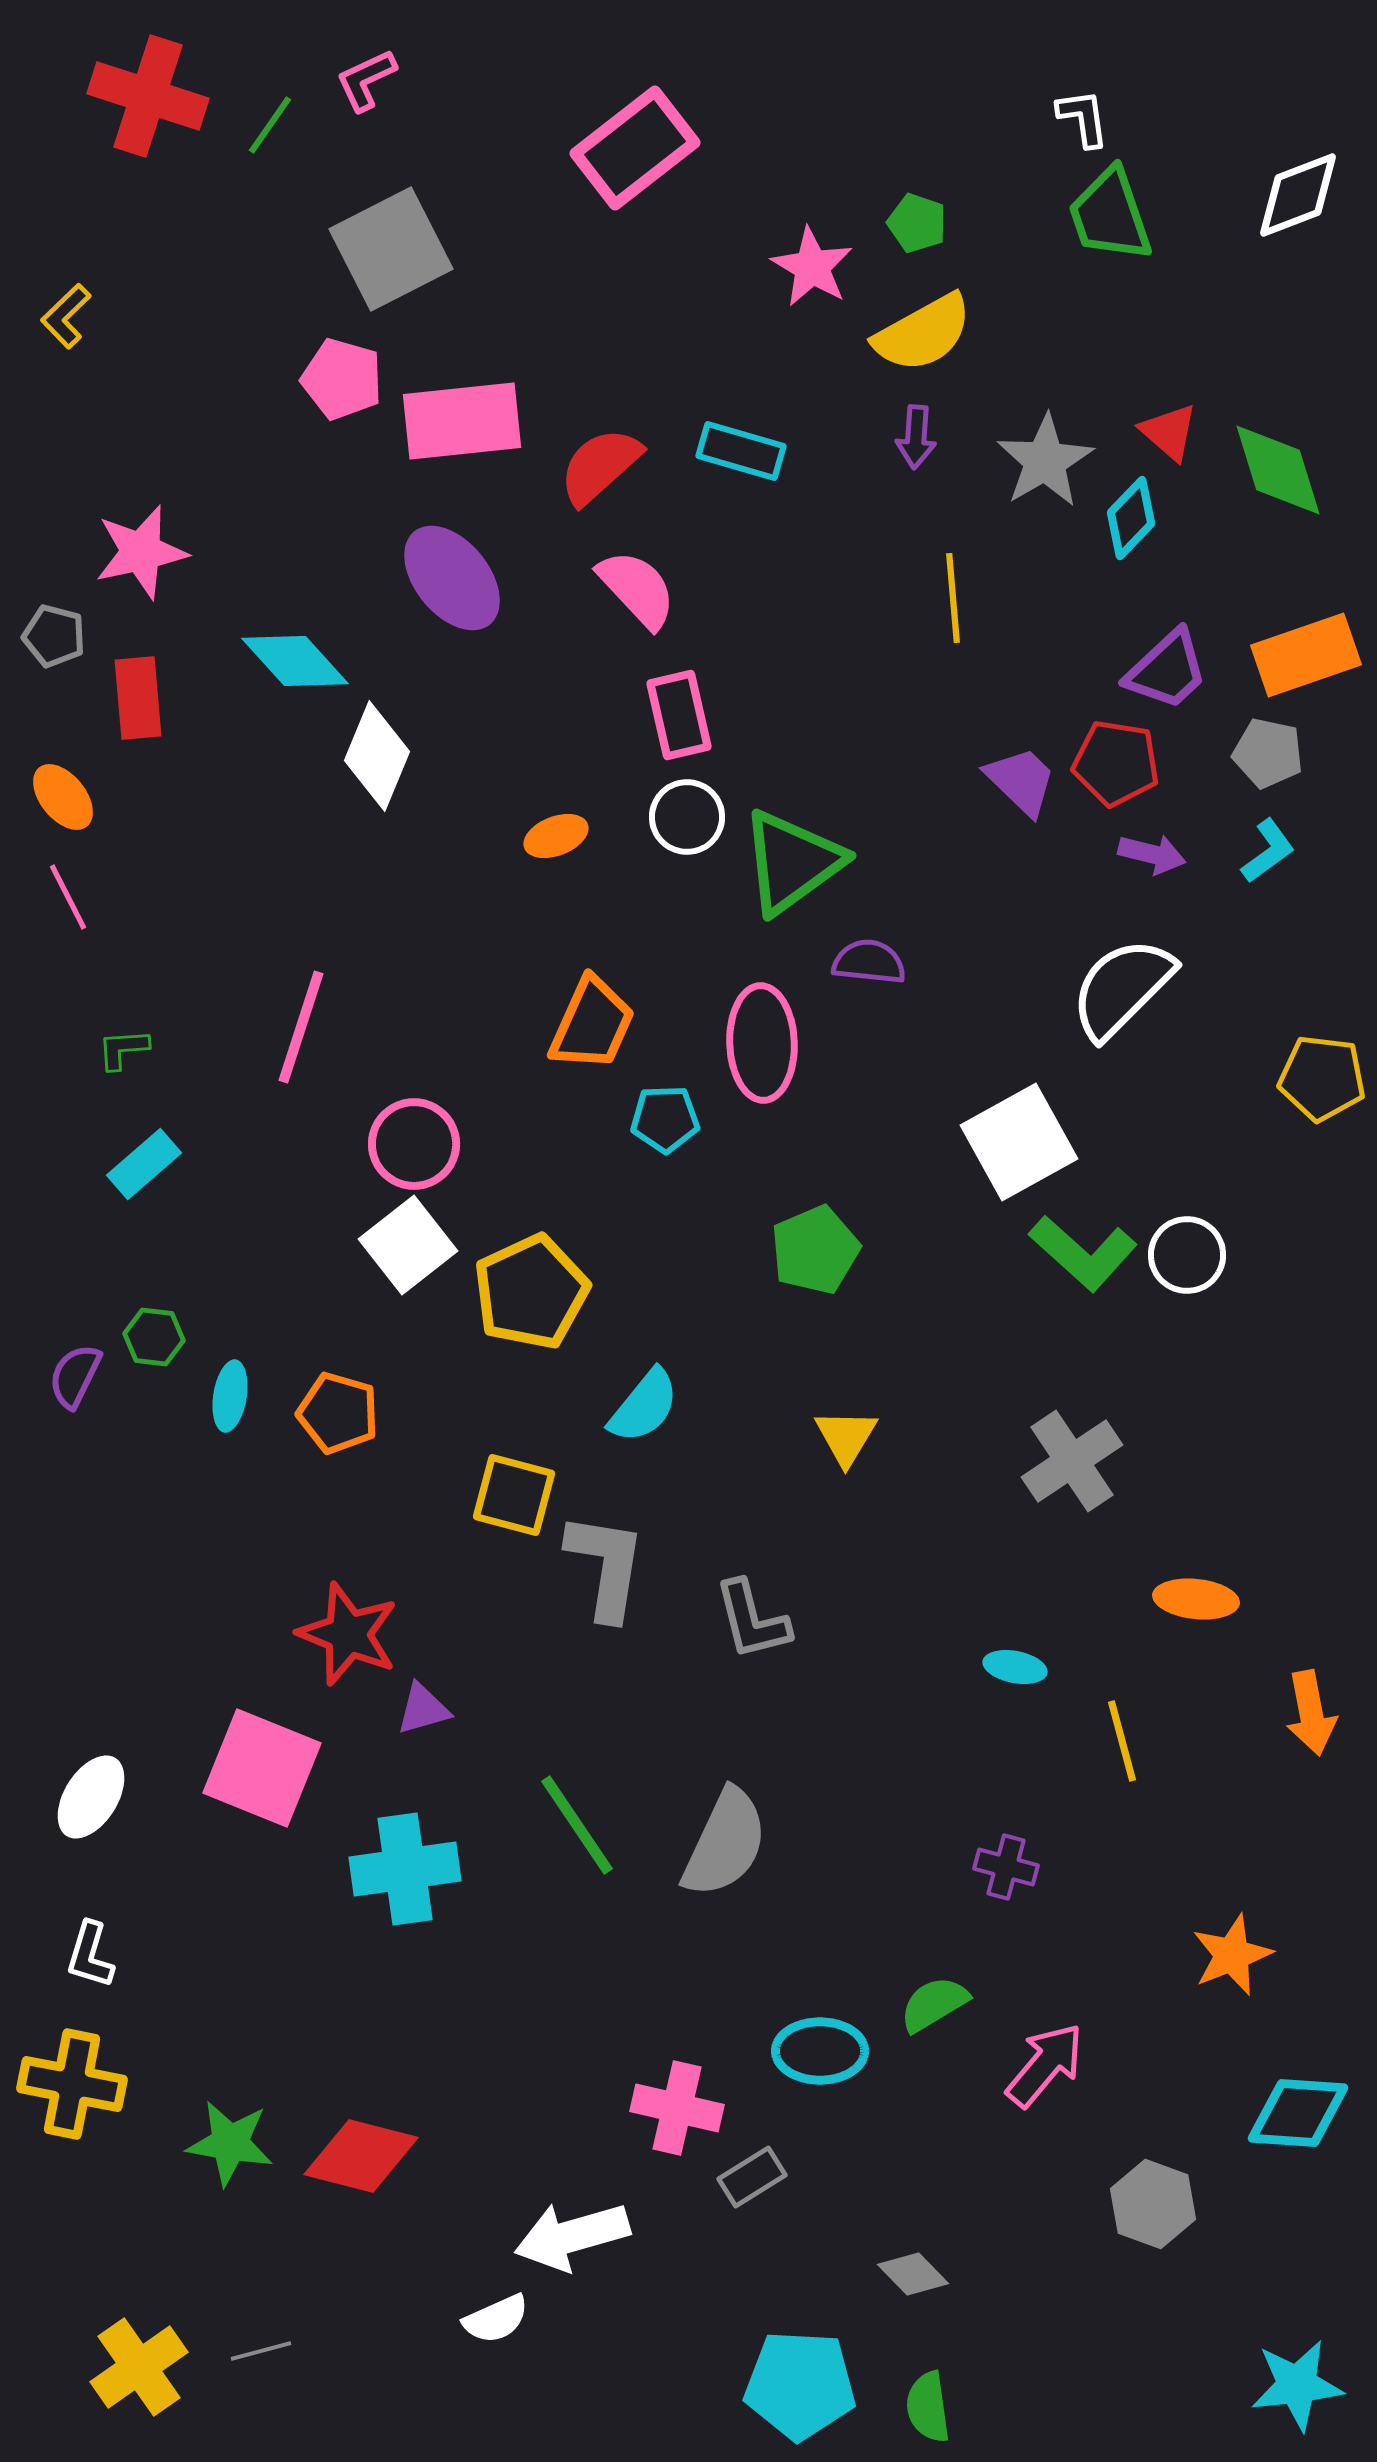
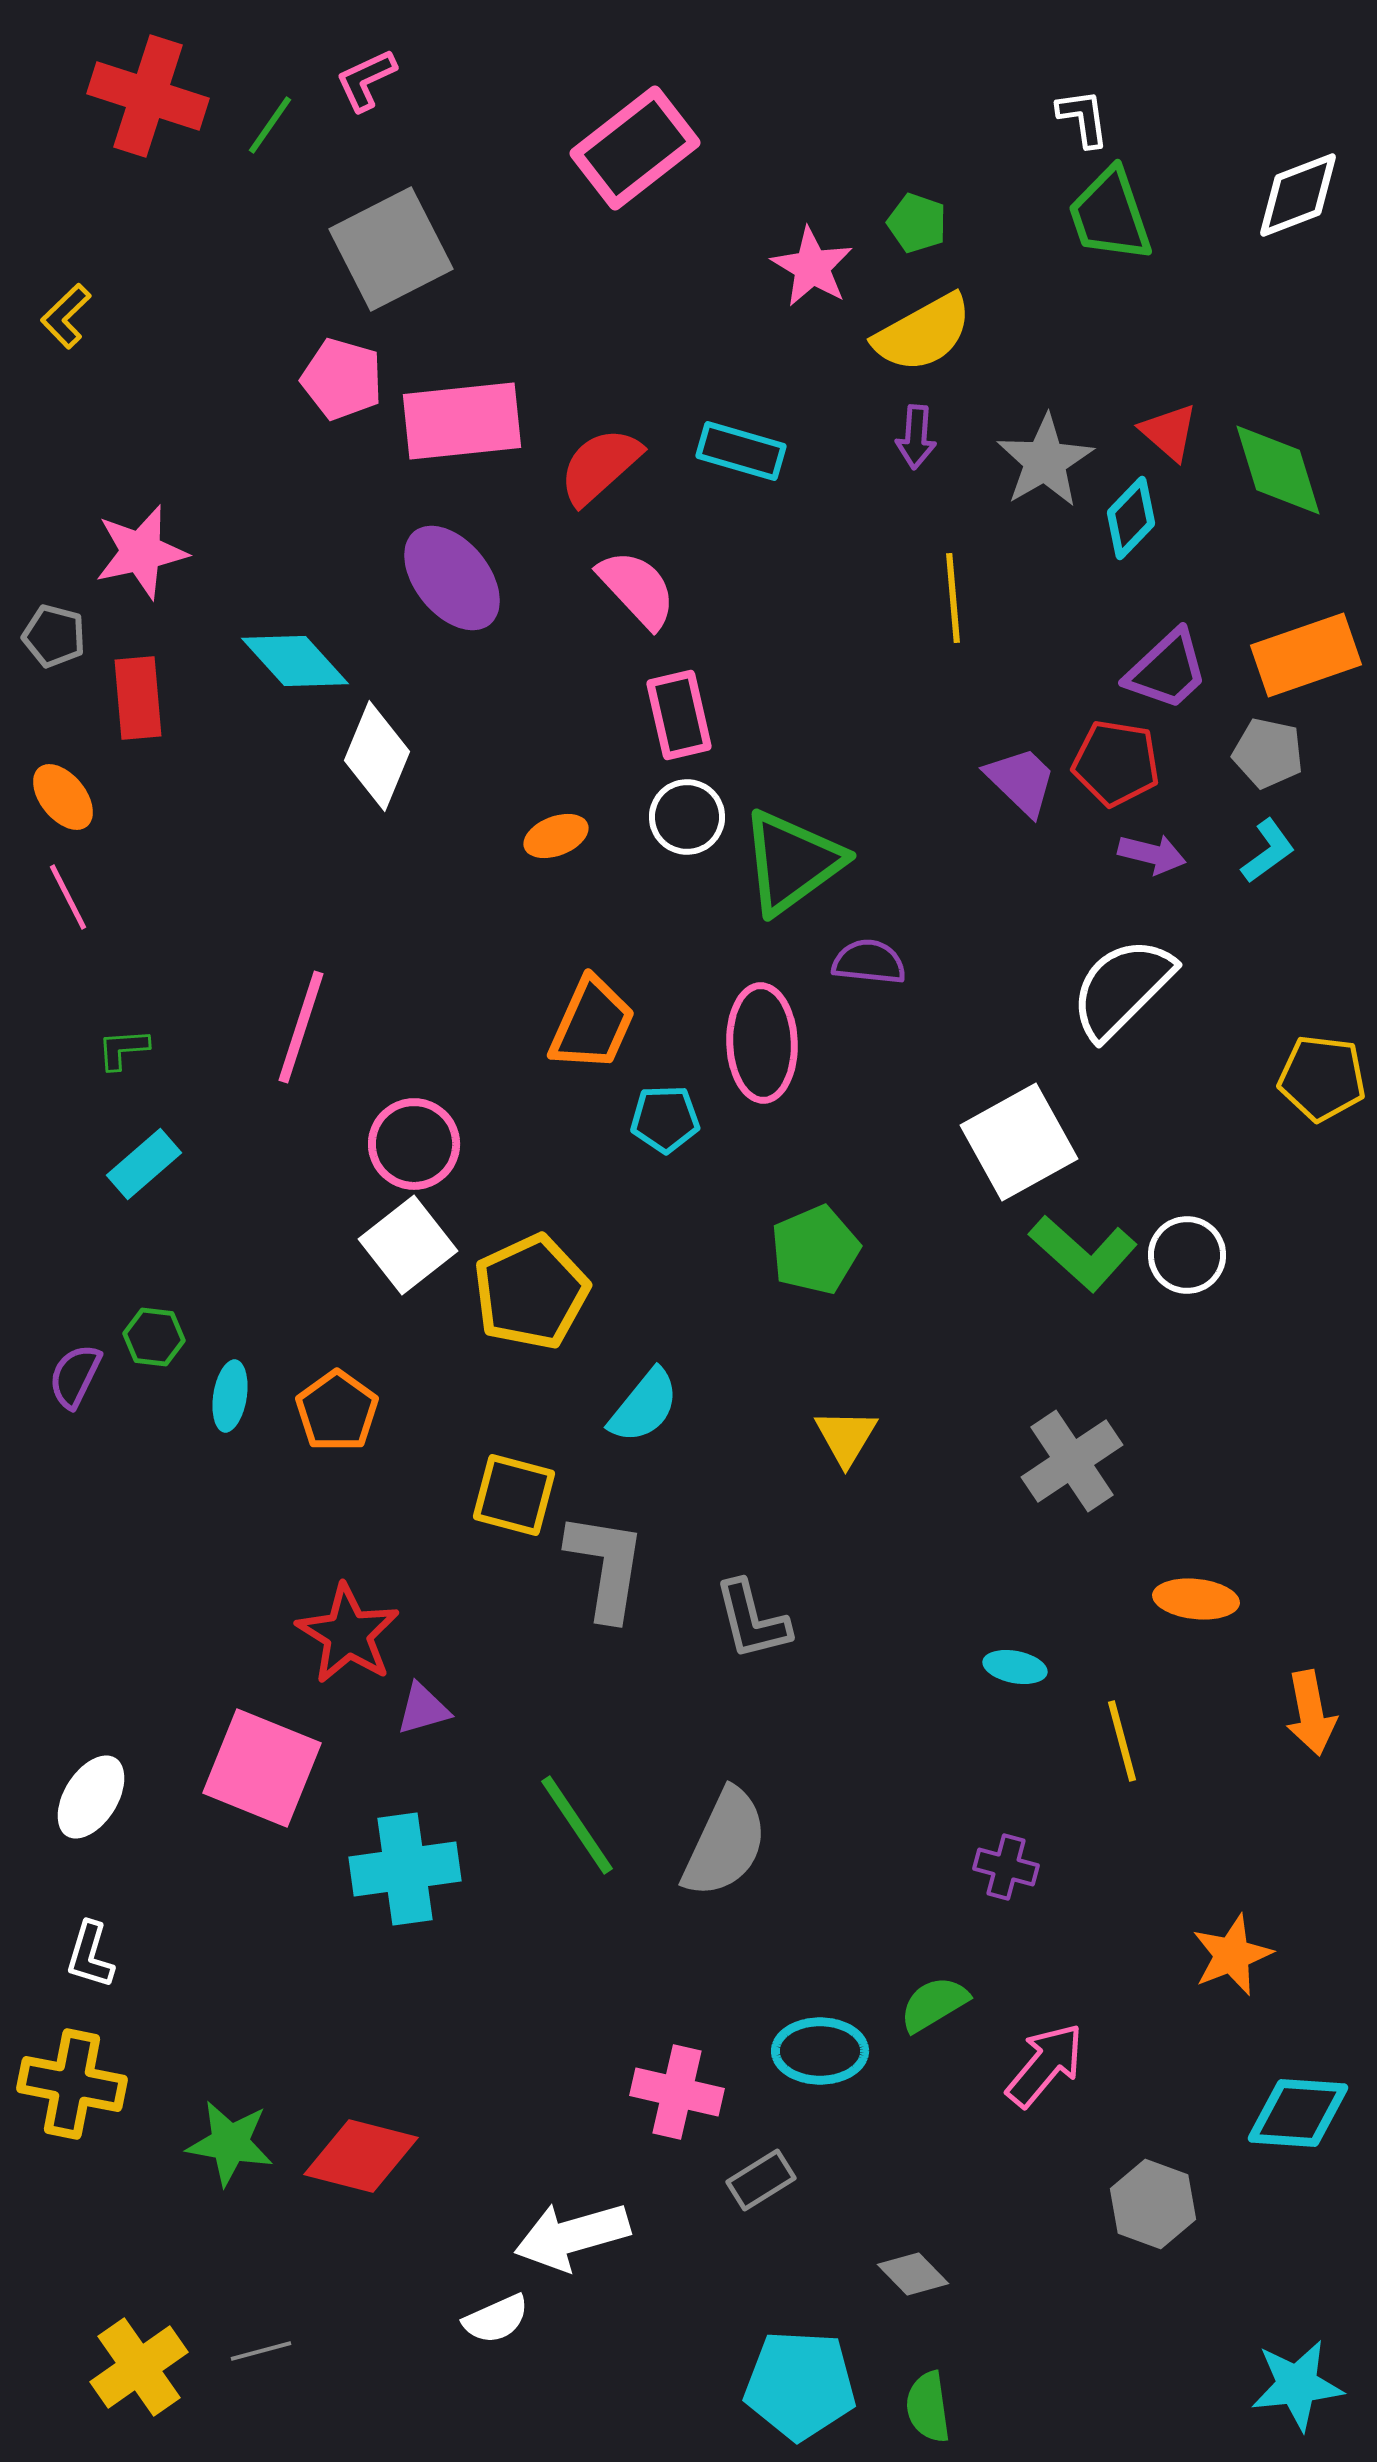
orange pentagon at (338, 1413): moved 1 px left, 2 px up; rotated 20 degrees clockwise
red star at (348, 1634): rotated 10 degrees clockwise
pink cross at (677, 2108): moved 16 px up
gray rectangle at (752, 2177): moved 9 px right, 3 px down
